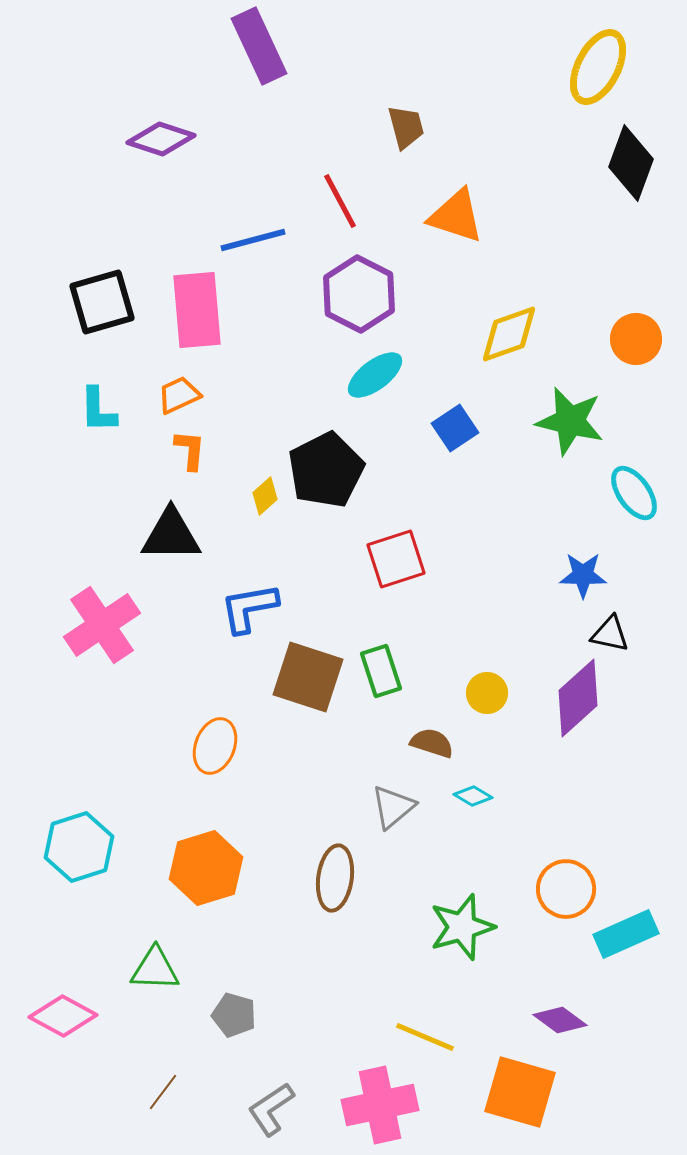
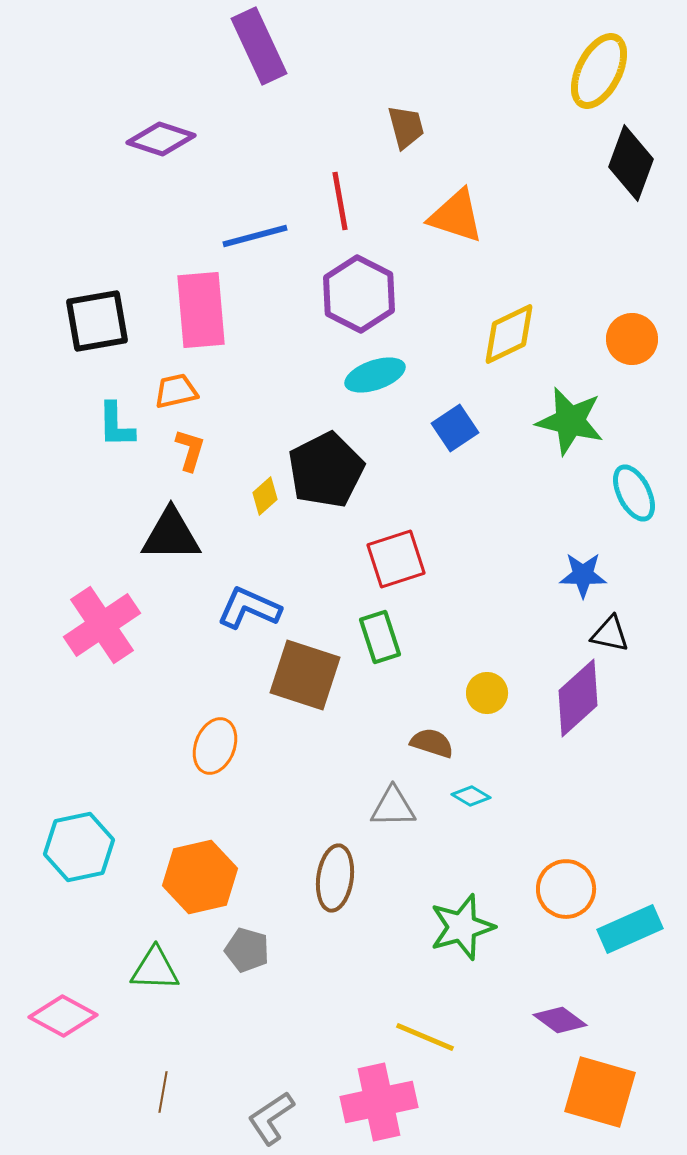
yellow ellipse at (598, 67): moved 1 px right, 4 px down
red line at (340, 201): rotated 18 degrees clockwise
blue line at (253, 240): moved 2 px right, 4 px up
black square at (102, 302): moved 5 px left, 19 px down; rotated 6 degrees clockwise
pink rectangle at (197, 310): moved 4 px right
yellow diamond at (509, 334): rotated 6 degrees counterclockwise
orange circle at (636, 339): moved 4 px left
cyan ellipse at (375, 375): rotated 18 degrees clockwise
orange trapezoid at (179, 395): moved 3 px left, 4 px up; rotated 12 degrees clockwise
cyan L-shape at (98, 410): moved 18 px right, 15 px down
orange L-shape at (190, 450): rotated 12 degrees clockwise
cyan ellipse at (634, 493): rotated 8 degrees clockwise
blue L-shape at (249, 608): rotated 34 degrees clockwise
green rectangle at (381, 671): moved 1 px left, 34 px up
brown square at (308, 677): moved 3 px left, 2 px up
cyan diamond at (473, 796): moved 2 px left
gray triangle at (393, 807): rotated 39 degrees clockwise
cyan hexagon at (79, 847): rotated 6 degrees clockwise
orange hexagon at (206, 868): moved 6 px left, 9 px down; rotated 4 degrees clockwise
cyan rectangle at (626, 934): moved 4 px right, 5 px up
gray pentagon at (234, 1015): moved 13 px right, 65 px up
brown line at (163, 1092): rotated 27 degrees counterclockwise
orange square at (520, 1092): moved 80 px right
pink cross at (380, 1105): moved 1 px left, 3 px up
gray L-shape at (271, 1109): moved 9 px down
